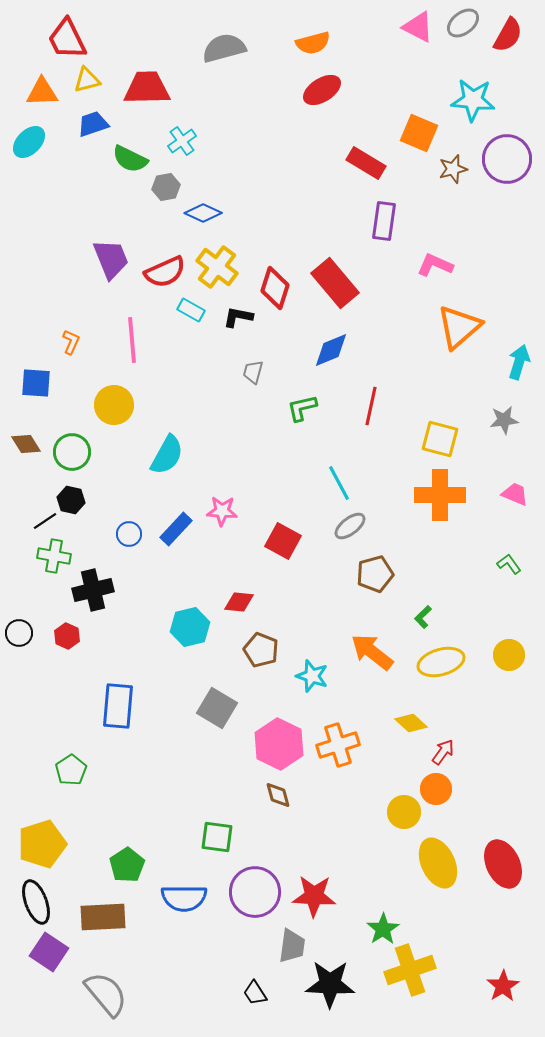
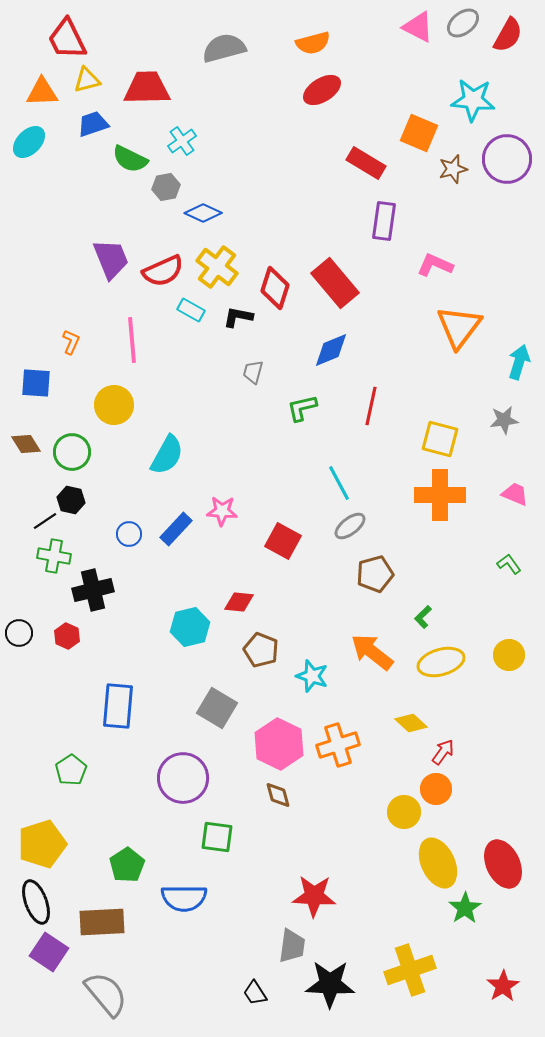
red semicircle at (165, 272): moved 2 px left, 1 px up
orange triangle at (459, 327): rotated 12 degrees counterclockwise
purple circle at (255, 892): moved 72 px left, 114 px up
brown rectangle at (103, 917): moved 1 px left, 5 px down
green star at (383, 929): moved 82 px right, 21 px up
